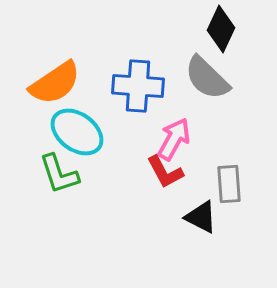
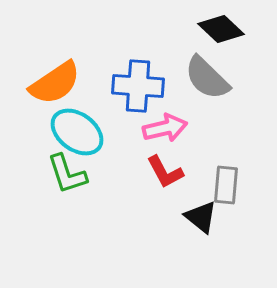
black diamond: rotated 72 degrees counterclockwise
pink arrow: moved 9 px left, 11 px up; rotated 48 degrees clockwise
green L-shape: moved 8 px right
gray rectangle: moved 3 px left, 1 px down; rotated 9 degrees clockwise
black triangle: rotated 12 degrees clockwise
